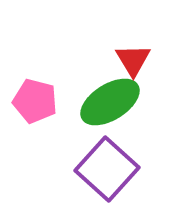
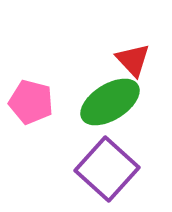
red triangle: rotated 12 degrees counterclockwise
pink pentagon: moved 4 px left, 1 px down
